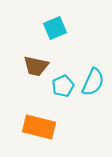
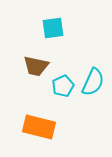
cyan square: moved 2 px left; rotated 15 degrees clockwise
